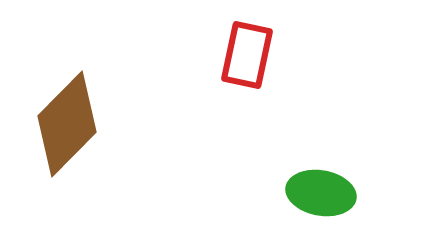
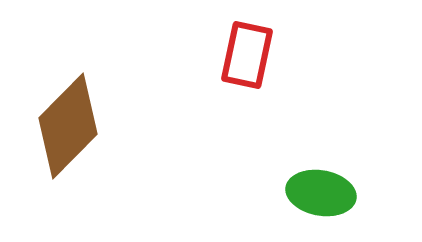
brown diamond: moved 1 px right, 2 px down
